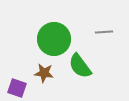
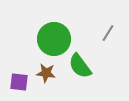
gray line: moved 4 px right, 1 px down; rotated 54 degrees counterclockwise
brown star: moved 2 px right
purple square: moved 2 px right, 6 px up; rotated 12 degrees counterclockwise
